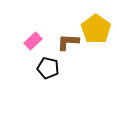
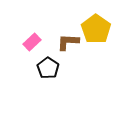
pink rectangle: moved 1 px left, 1 px down
black pentagon: rotated 20 degrees clockwise
